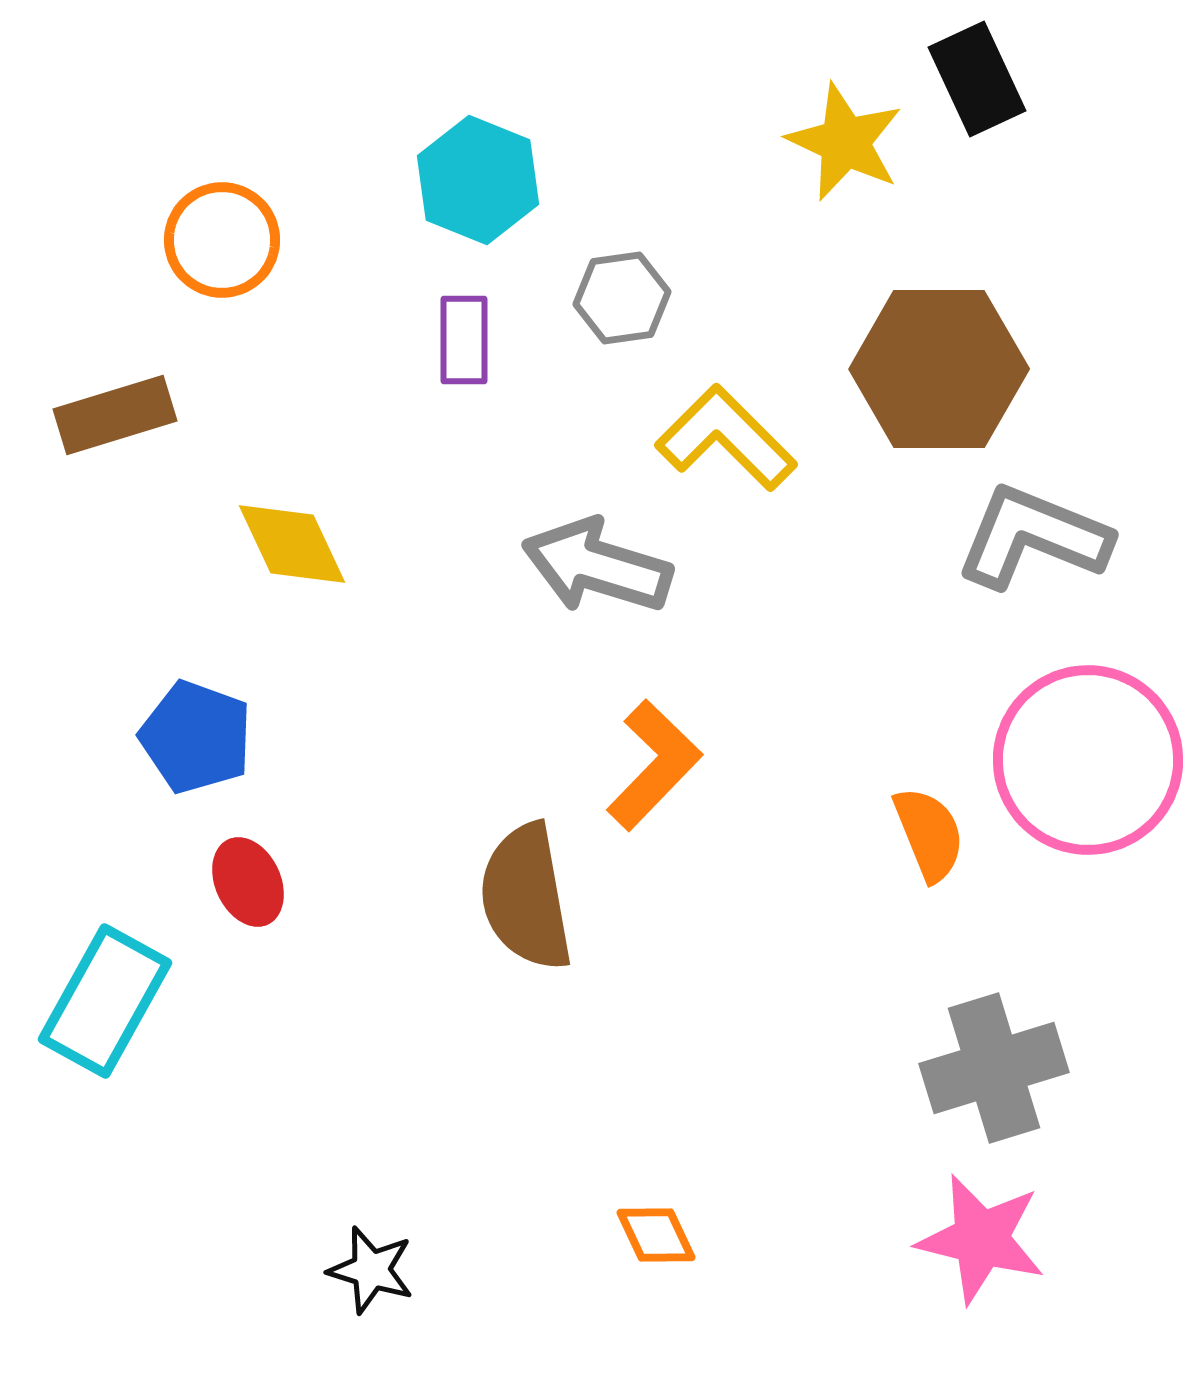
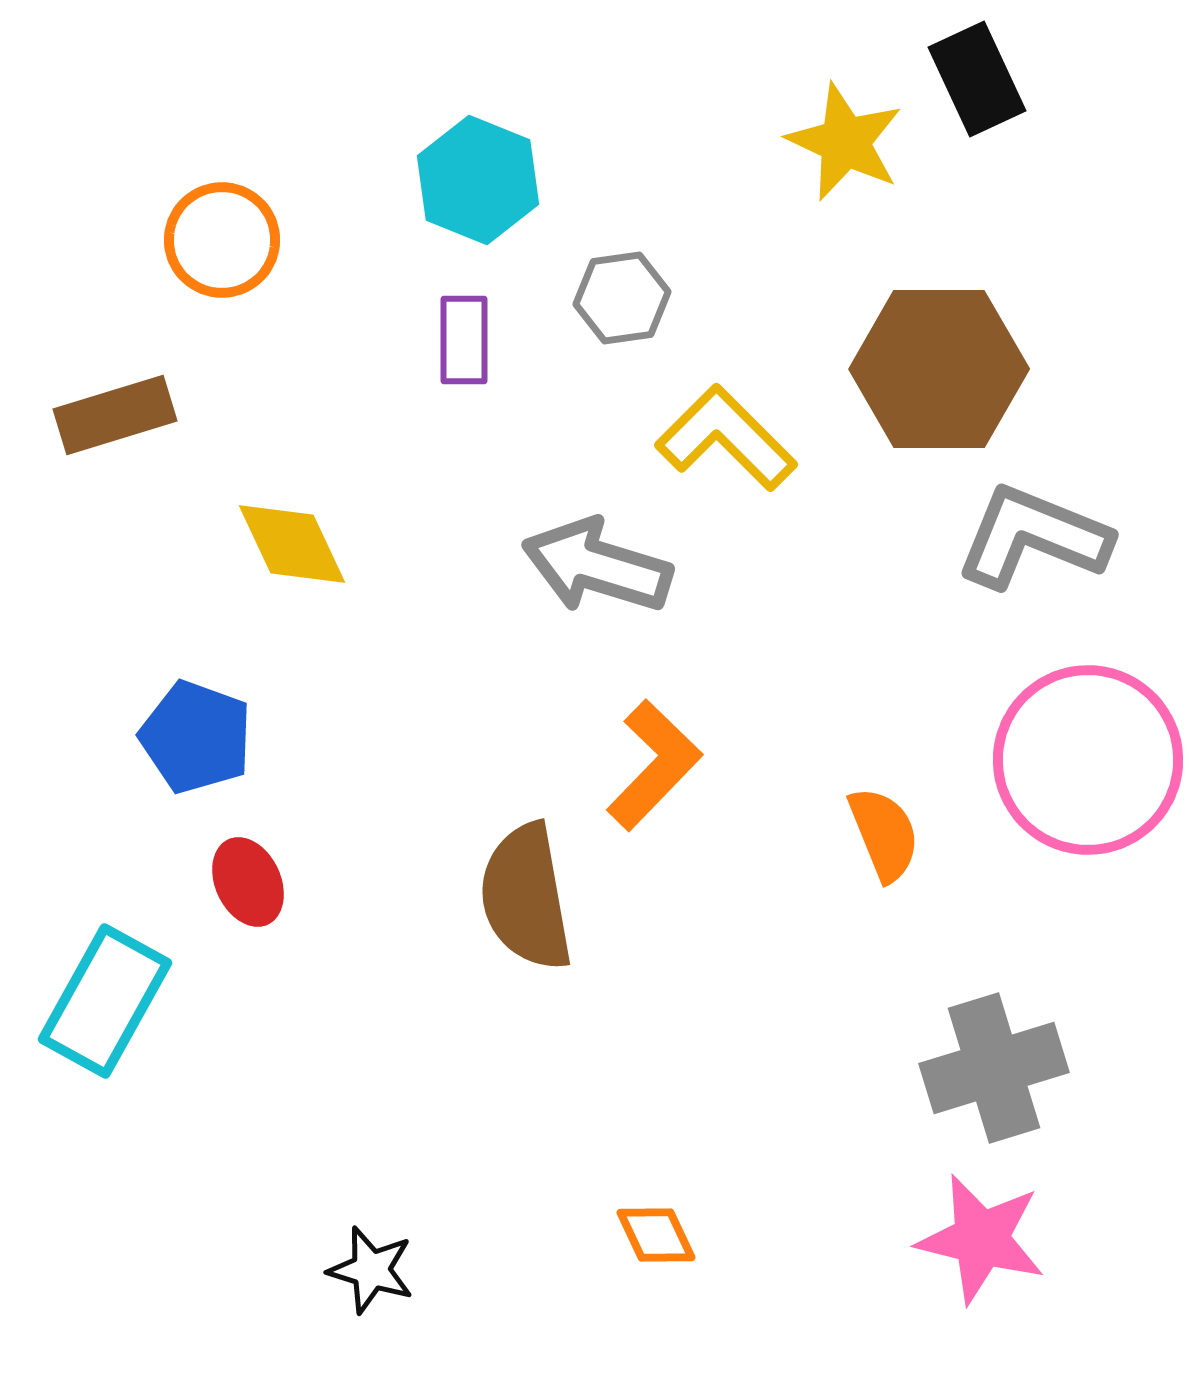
orange semicircle: moved 45 px left
